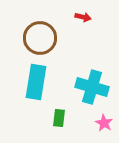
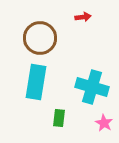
red arrow: rotated 21 degrees counterclockwise
